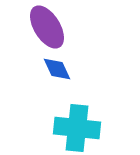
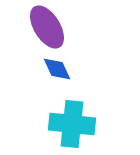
cyan cross: moved 5 px left, 4 px up
